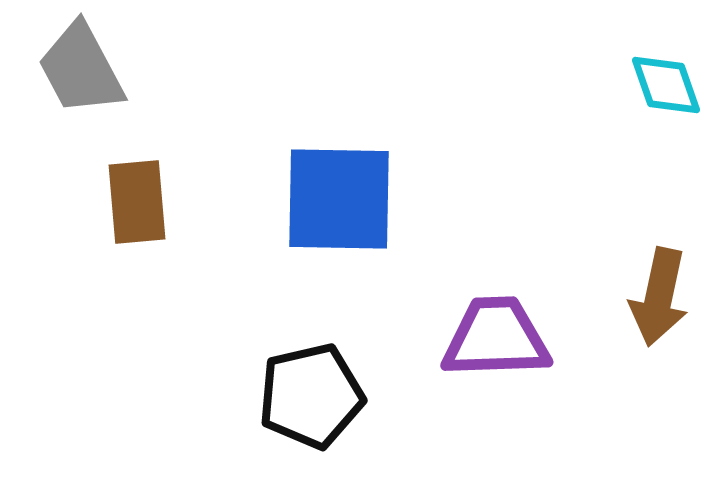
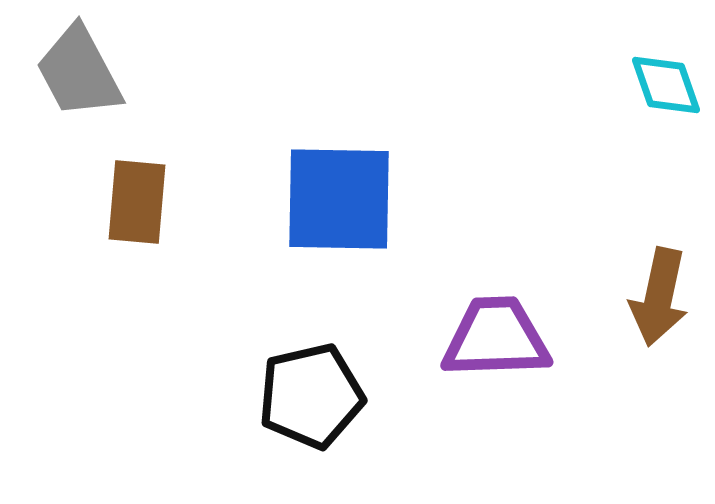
gray trapezoid: moved 2 px left, 3 px down
brown rectangle: rotated 10 degrees clockwise
